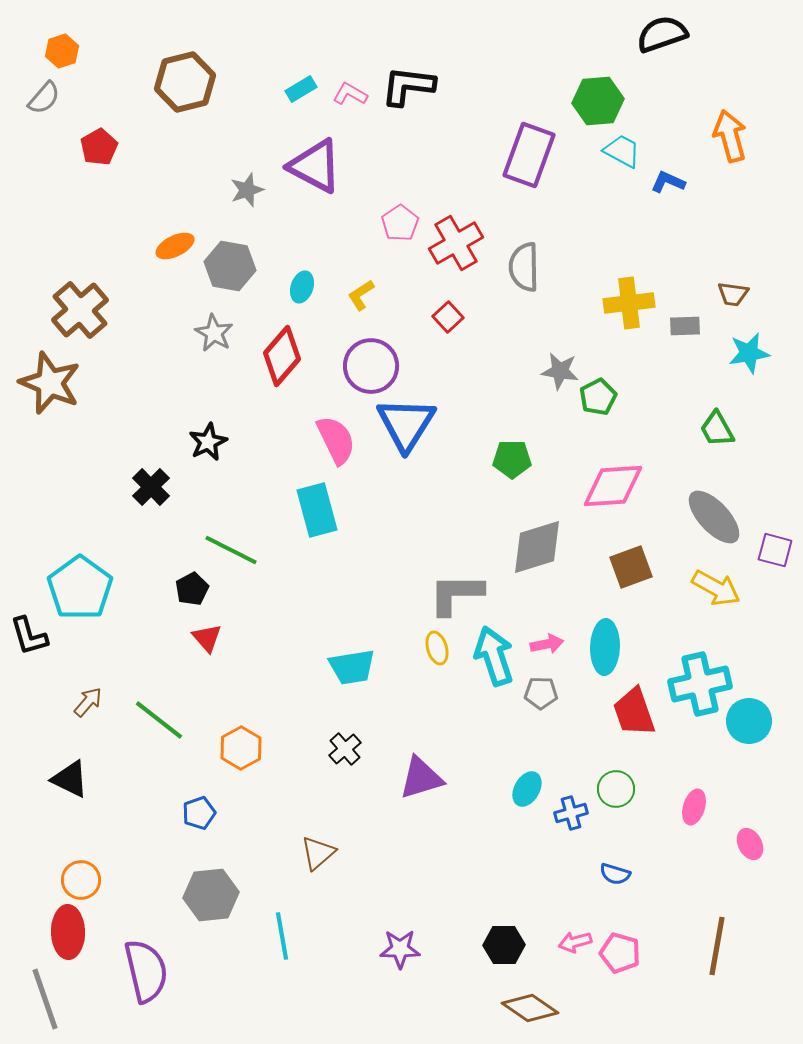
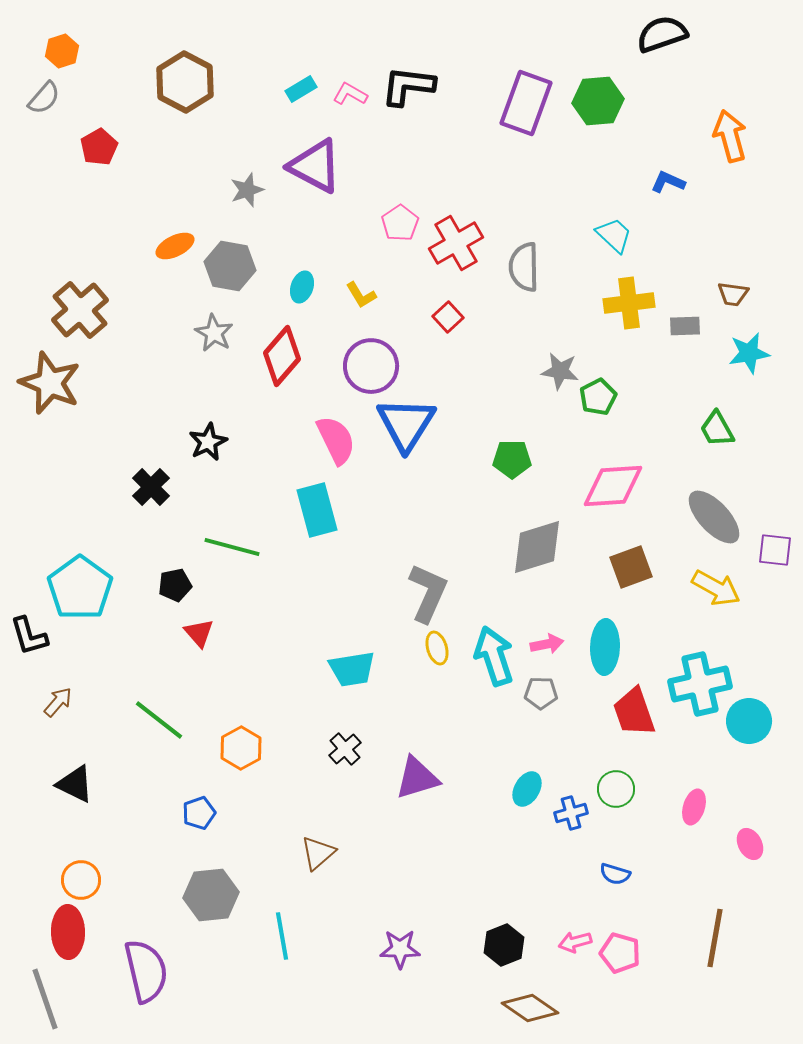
brown hexagon at (185, 82): rotated 18 degrees counterclockwise
cyan trapezoid at (622, 151): moved 8 px left, 84 px down; rotated 15 degrees clockwise
purple rectangle at (529, 155): moved 3 px left, 52 px up
yellow L-shape at (361, 295): rotated 88 degrees counterclockwise
green line at (231, 550): moved 1 px right, 3 px up; rotated 12 degrees counterclockwise
purple square at (775, 550): rotated 9 degrees counterclockwise
black pentagon at (192, 589): moved 17 px left, 4 px up; rotated 16 degrees clockwise
gray L-shape at (456, 594): moved 28 px left, 1 px up; rotated 114 degrees clockwise
red triangle at (207, 638): moved 8 px left, 5 px up
cyan trapezoid at (352, 667): moved 2 px down
brown arrow at (88, 702): moved 30 px left
purple triangle at (421, 778): moved 4 px left
black triangle at (70, 779): moved 5 px right, 5 px down
black hexagon at (504, 945): rotated 21 degrees counterclockwise
brown line at (717, 946): moved 2 px left, 8 px up
